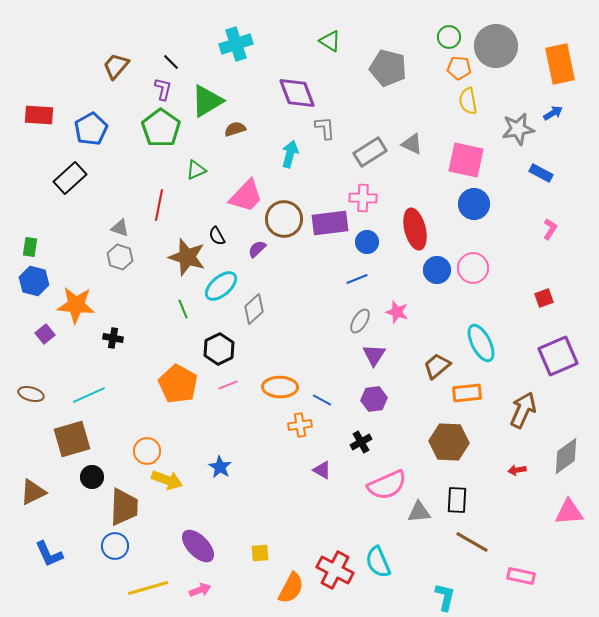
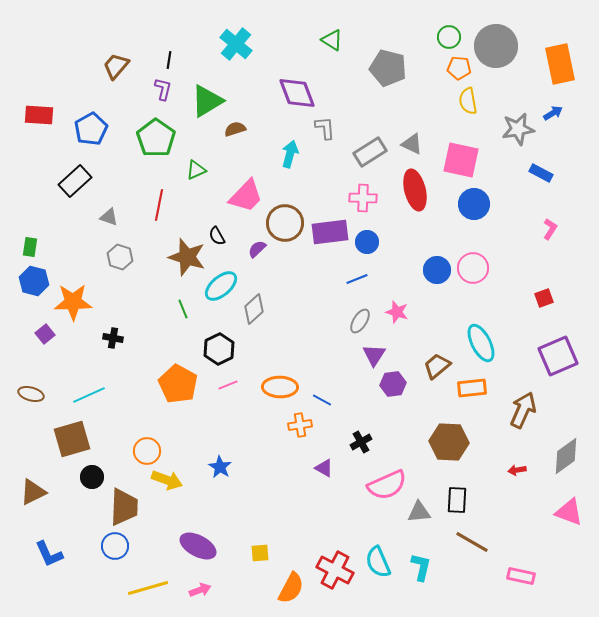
green triangle at (330, 41): moved 2 px right, 1 px up
cyan cross at (236, 44): rotated 32 degrees counterclockwise
black line at (171, 62): moved 2 px left, 2 px up; rotated 54 degrees clockwise
green pentagon at (161, 128): moved 5 px left, 10 px down
pink square at (466, 160): moved 5 px left
black rectangle at (70, 178): moved 5 px right, 3 px down
brown circle at (284, 219): moved 1 px right, 4 px down
purple rectangle at (330, 223): moved 9 px down
gray triangle at (120, 228): moved 11 px left, 11 px up
red ellipse at (415, 229): moved 39 px up
orange star at (76, 305): moved 3 px left, 3 px up; rotated 6 degrees counterclockwise
orange rectangle at (467, 393): moved 5 px right, 5 px up
purple hexagon at (374, 399): moved 19 px right, 15 px up
purple triangle at (322, 470): moved 2 px right, 2 px up
pink triangle at (569, 512): rotated 24 degrees clockwise
purple ellipse at (198, 546): rotated 18 degrees counterclockwise
cyan L-shape at (445, 597): moved 24 px left, 30 px up
